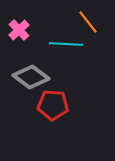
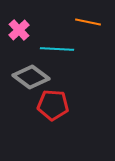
orange line: rotated 40 degrees counterclockwise
cyan line: moved 9 px left, 5 px down
